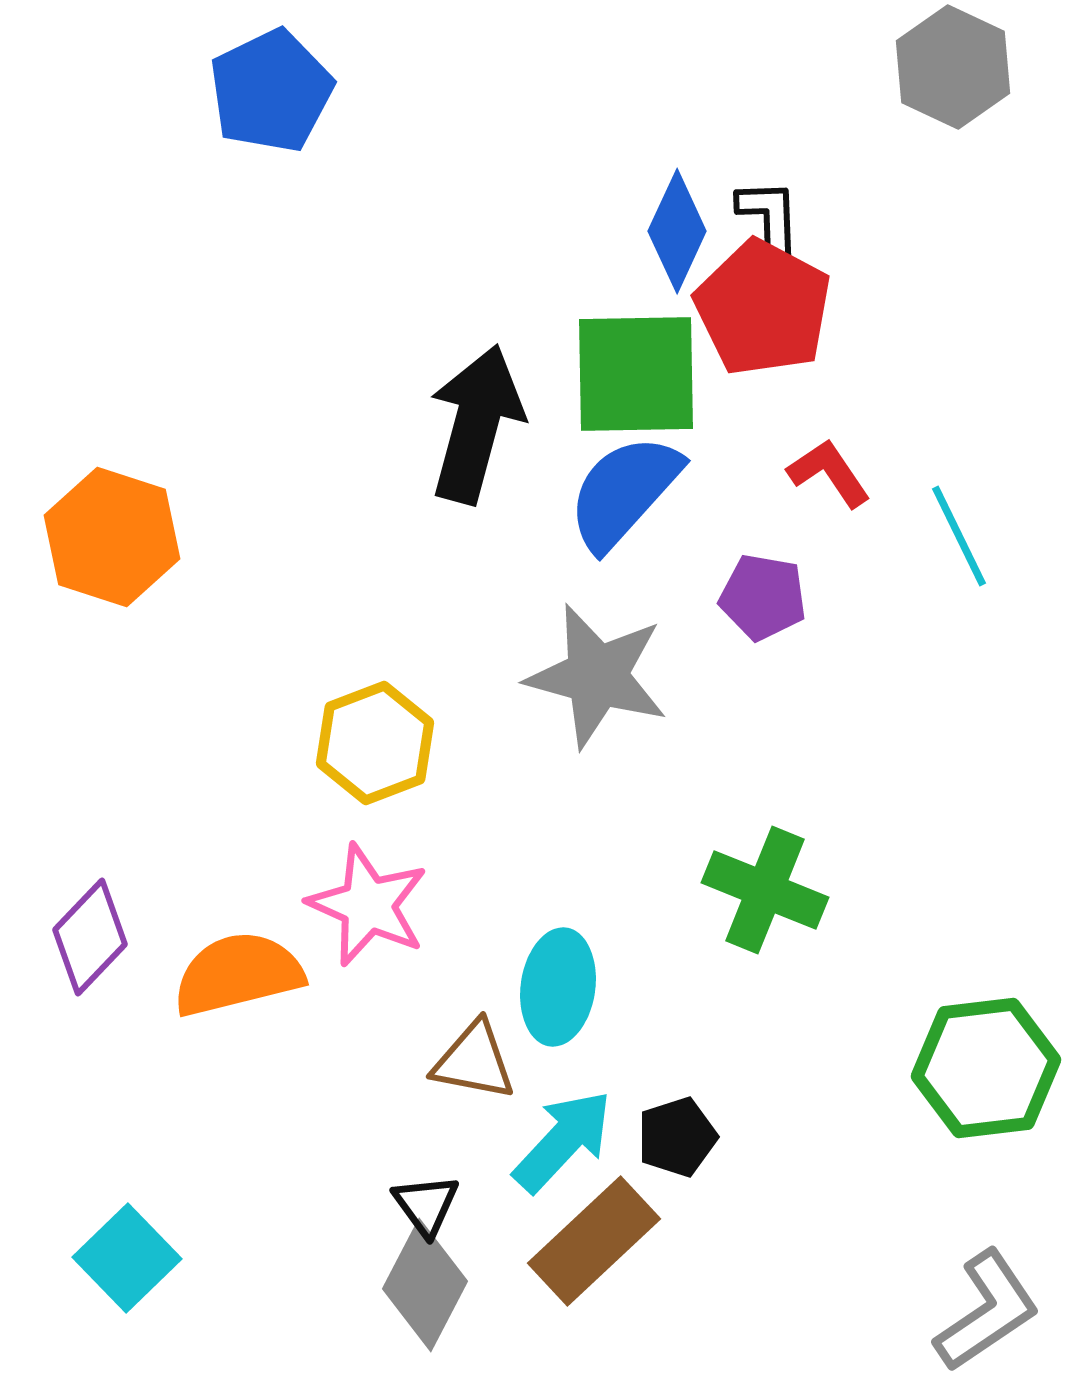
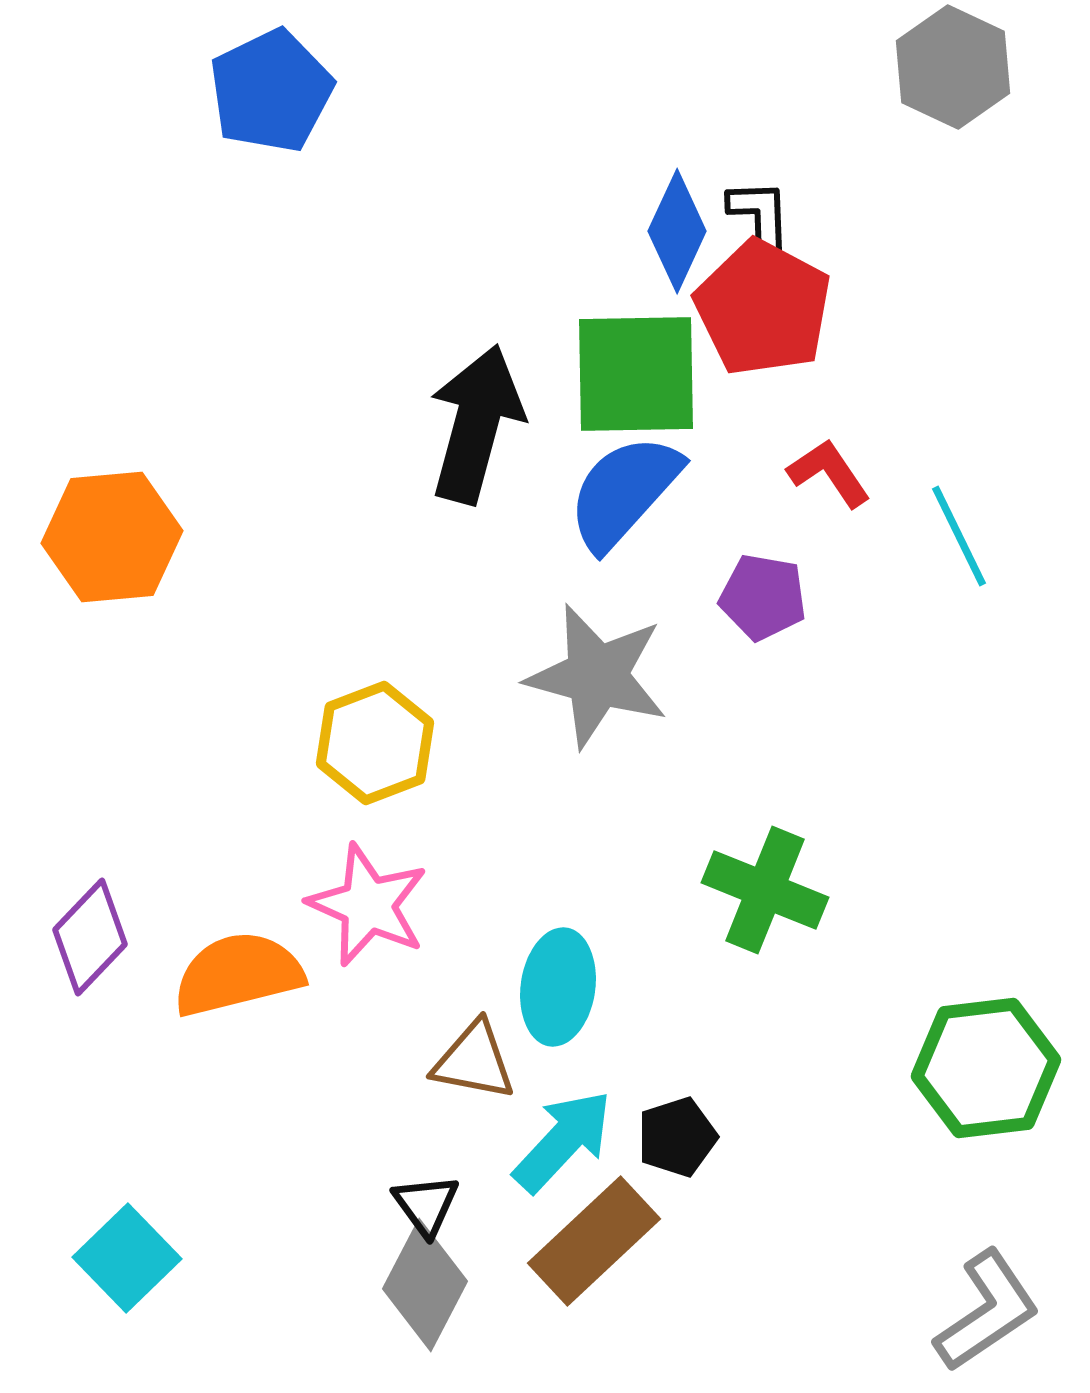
black L-shape: moved 9 px left
orange hexagon: rotated 23 degrees counterclockwise
